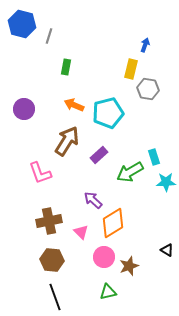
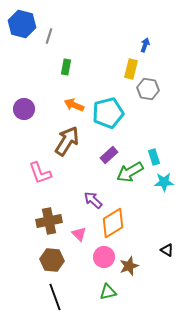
purple rectangle: moved 10 px right
cyan star: moved 2 px left
pink triangle: moved 2 px left, 2 px down
